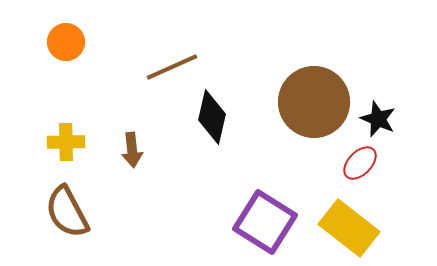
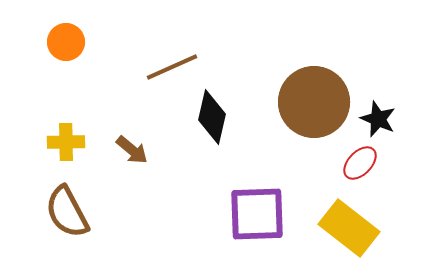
brown arrow: rotated 44 degrees counterclockwise
purple square: moved 8 px left, 8 px up; rotated 34 degrees counterclockwise
